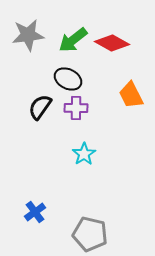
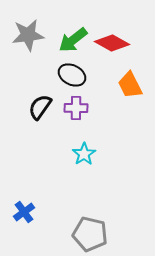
black ellipse: moved 4 px right, 4 px up
orange trapezoid: moved 1 px left, 10 px up
blue cross: moved 11 px left
